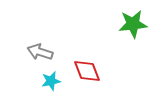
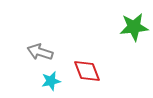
green star: moved 1 px right, 3 px down
